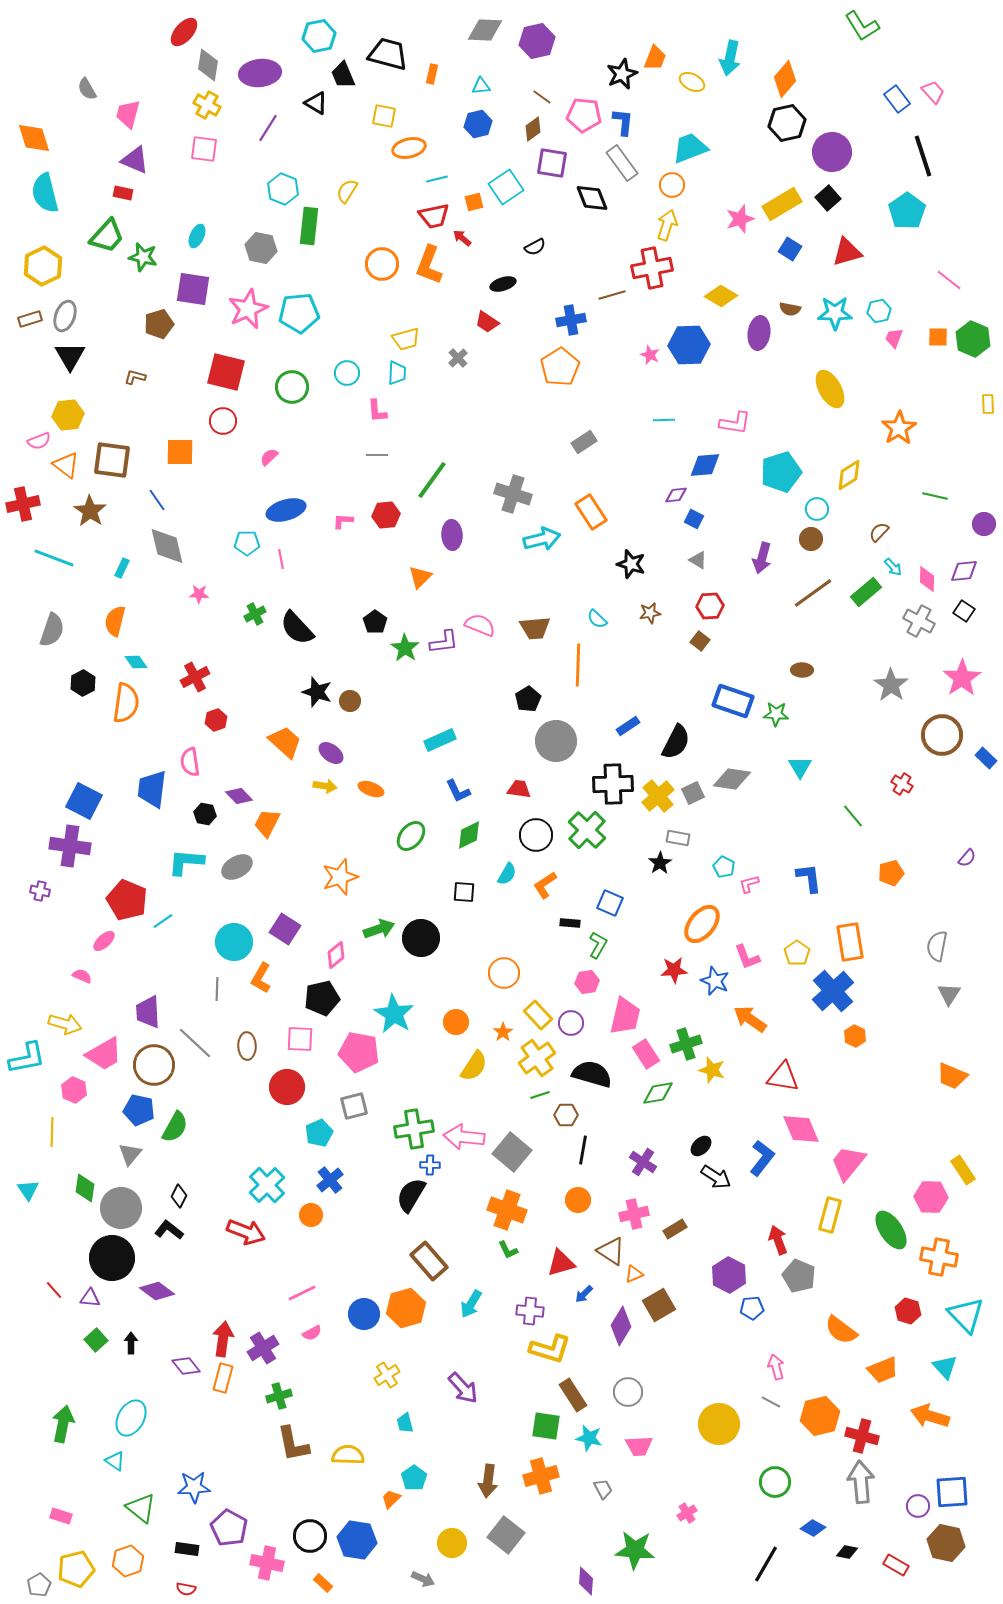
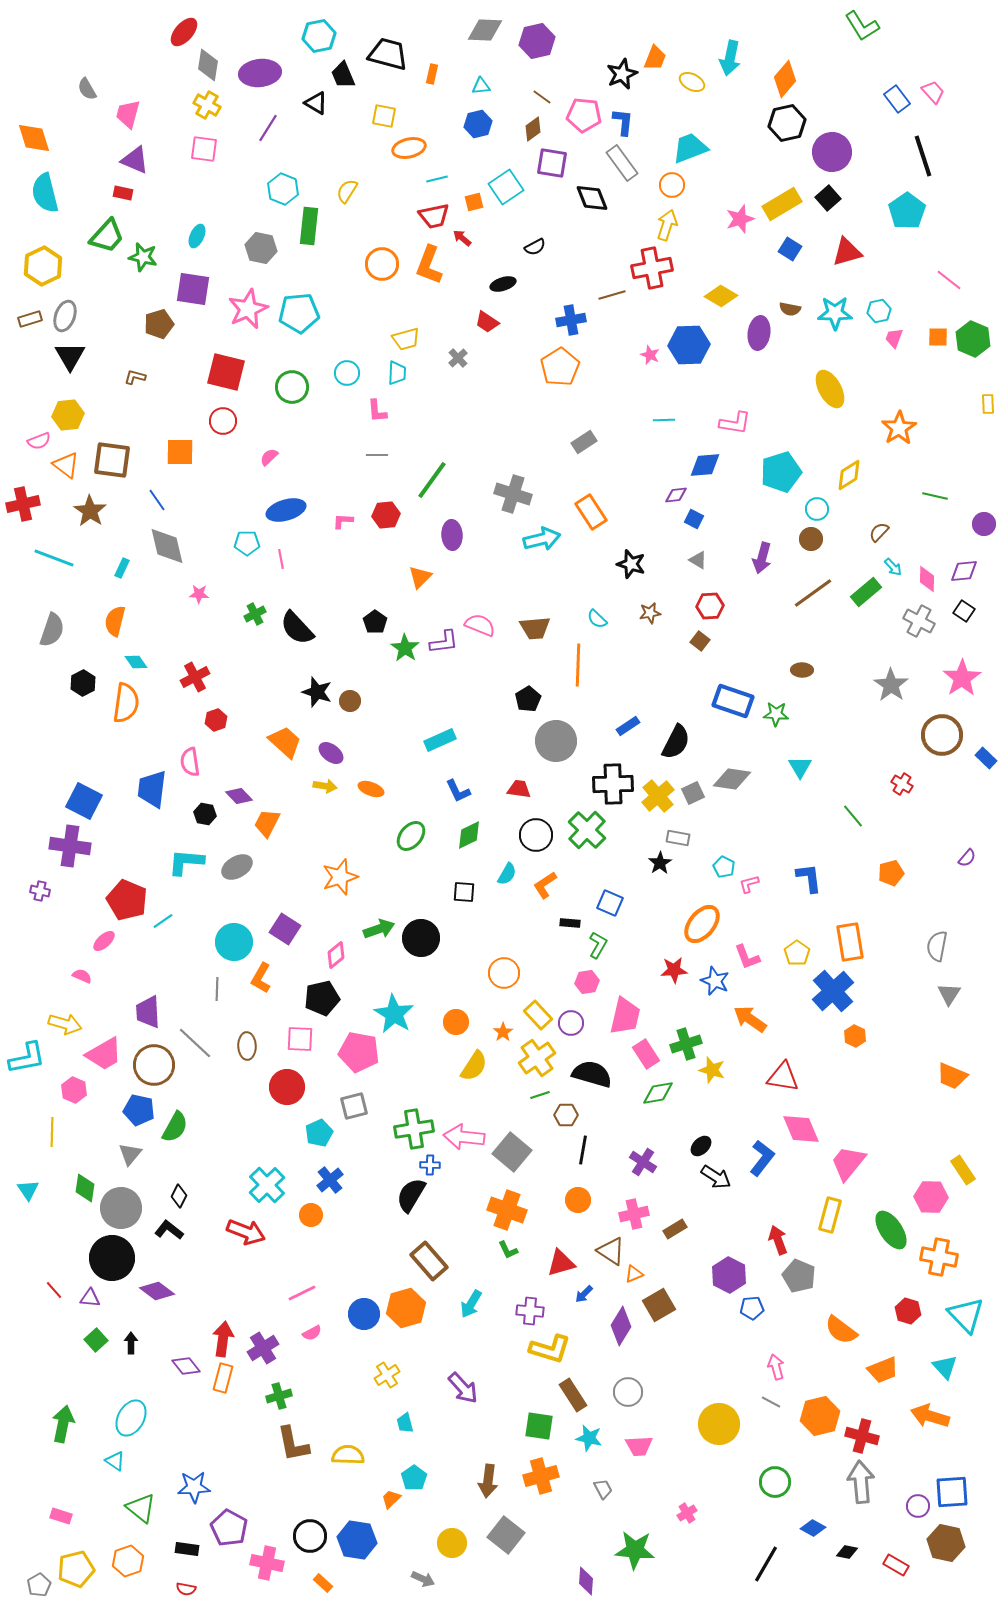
green square at (546, 1426): moved 7 px left
